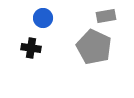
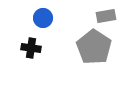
gray pentagon: rotated 8 degrees clockwise
